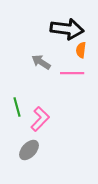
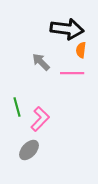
gray arrow: rotated 12 degrees clockwise
